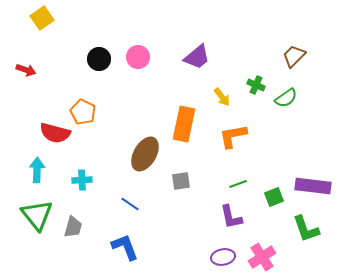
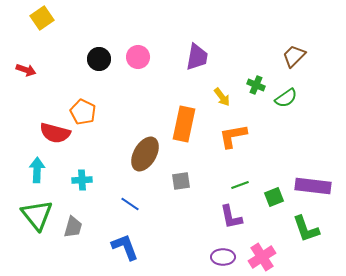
purple trapezoid: rotated 40 degrees counterclockwise
green line: moved 2 px right, 1 px down
purple ellipse: rotated 10 degrees clockwise
